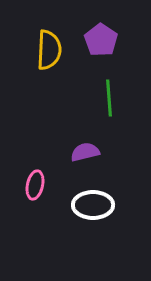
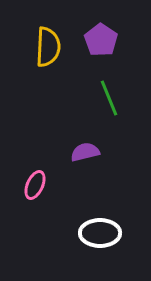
yellow semicircle: moved 1 px left, 3 px up
green line: rotated 18 degrees counterclockwise
pink ellipse: rotated 12 degrees clockwise
white ellipse: moved 7 px right, 28 px down
